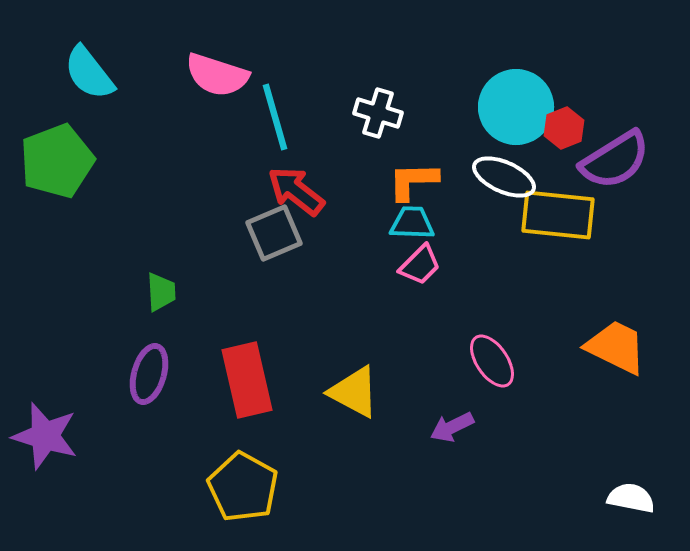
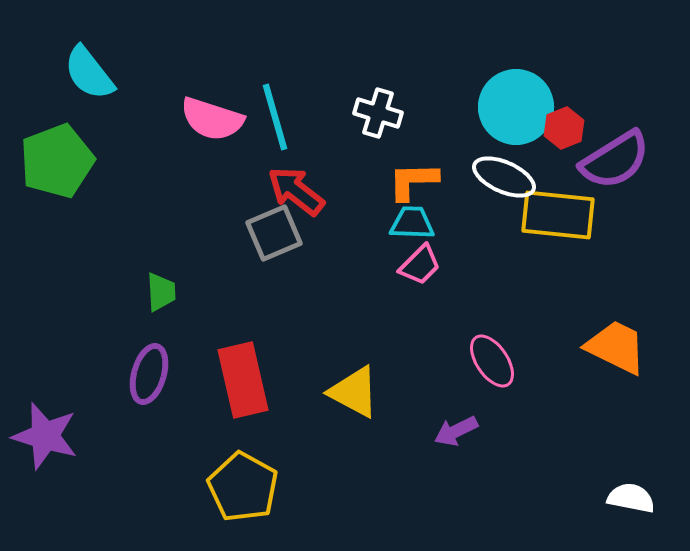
pink semicircle: moved 5 px left, 44 px down
red rectangle: moved 4 px left
purple arrow: moved 4 px right, 4 px down
